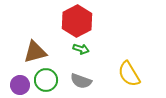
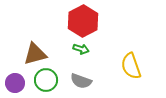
red hexagon: moved 6 px right
brown triangle: moved 2 px down
yellow semicircle: moved 2 px right, 8 px up; rotated 12 degrees clockwise
purple circle: moved 5 px left, 2 px up
